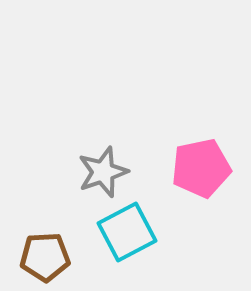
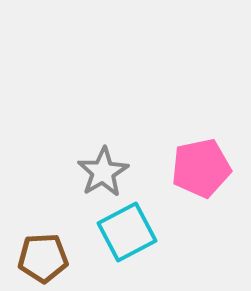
gray star: rotated 12 degrees counterclockwise
brown pentagon: moved 2 px left, 1 px down
